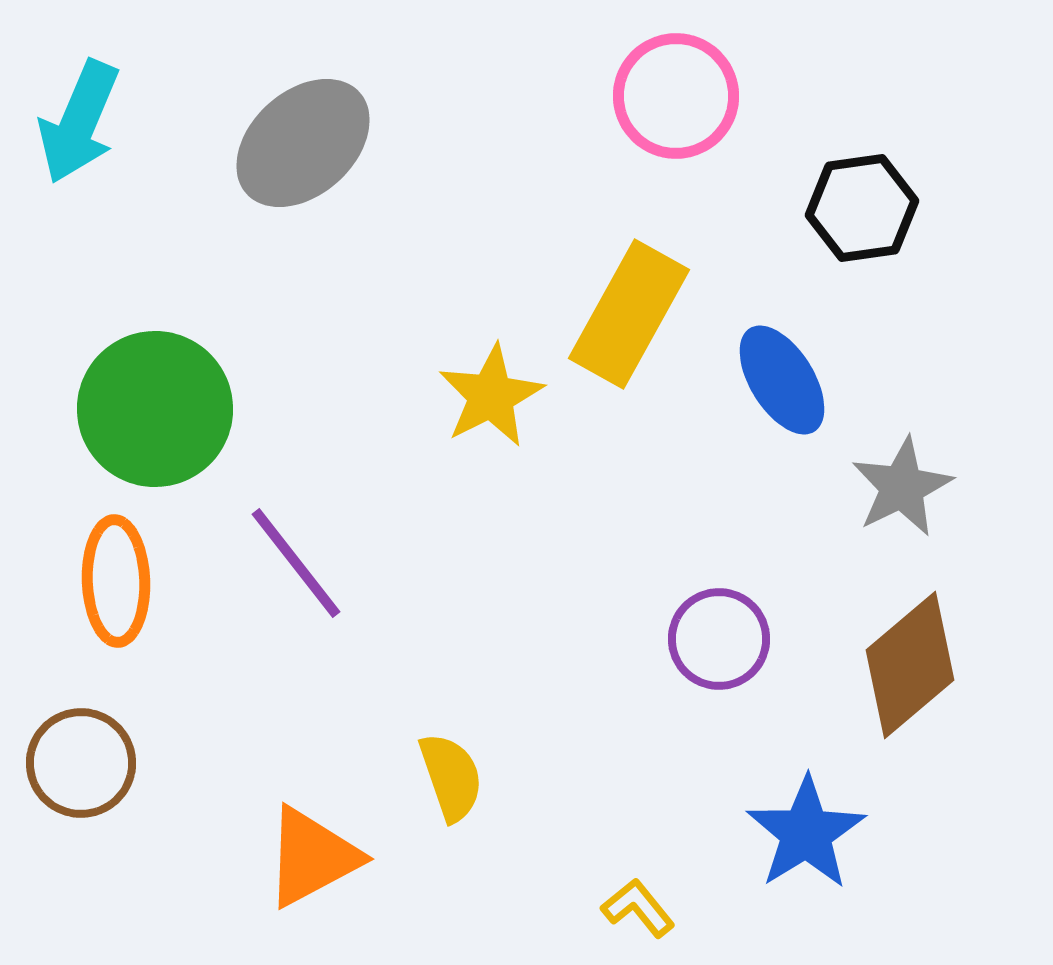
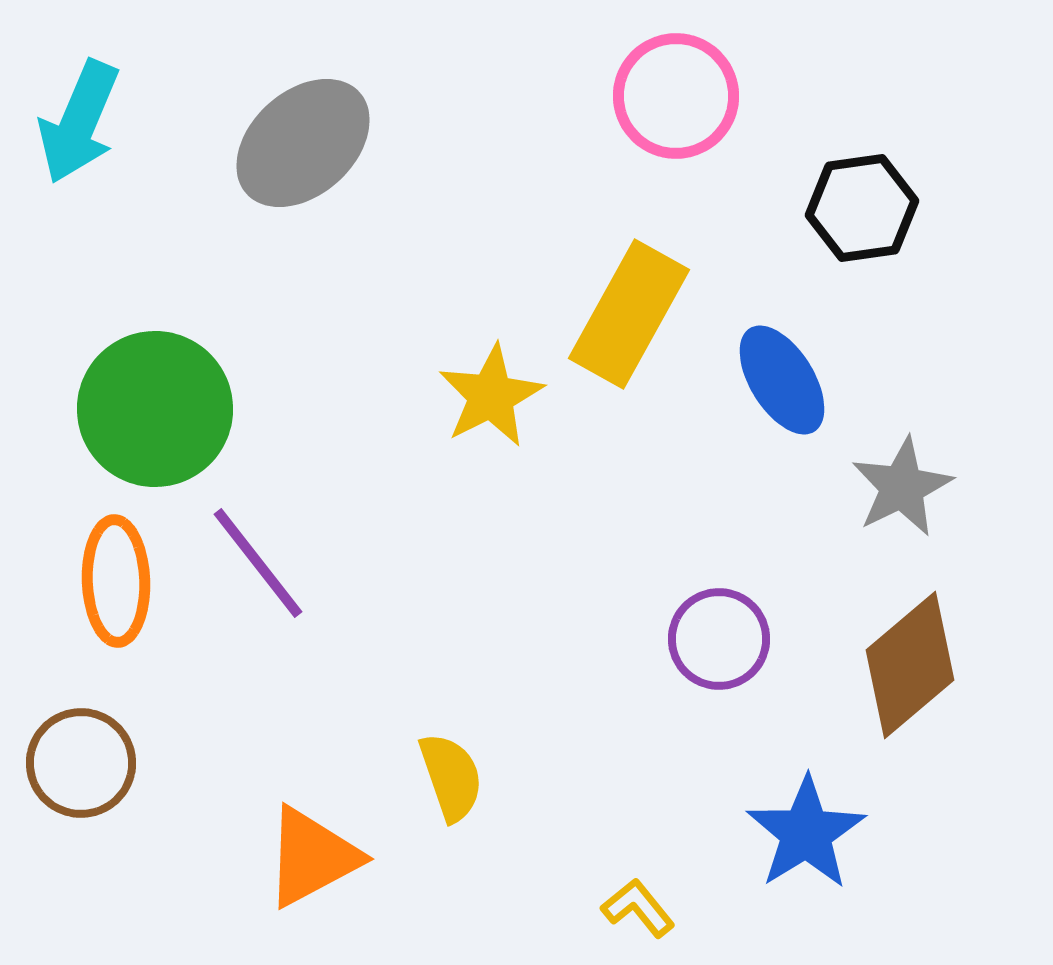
purple line: moved 38 px left
